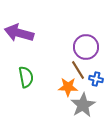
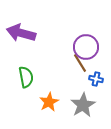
purple arrow: moved 2 px right
brown line: moved 2 px right, 7 px up
orange star: moved 19 px left, 15 px down; rotated 30 degrees counterclockwise
